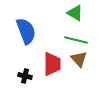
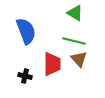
green line: moved 2 px left, 1 px down
